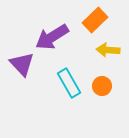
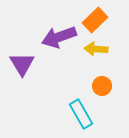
purple arrow: moved 7 px right; rotated 12 degrees clockwise
yellow arrow: moved 12 px left, 1 px up
purple triangle: rotated 12 degrees clockwise
cyan rectangle: moved 12 px right, 31 px down
